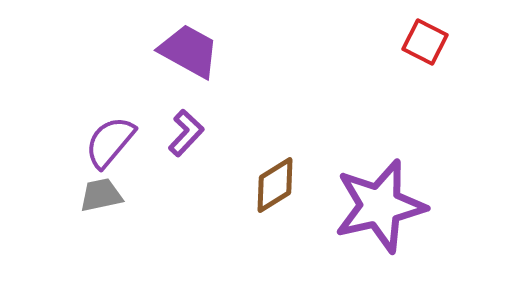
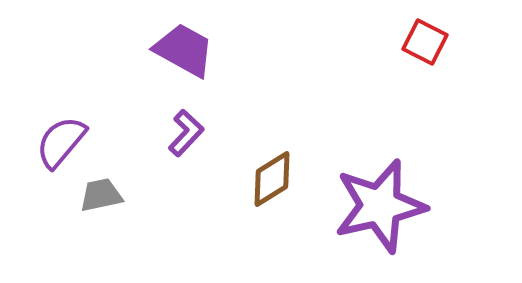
purple trapezoid: moved 5 px left, 1 px up
purple semicircle: moved 49 px left
brown diamond: moved 3 px left, 6 px up
